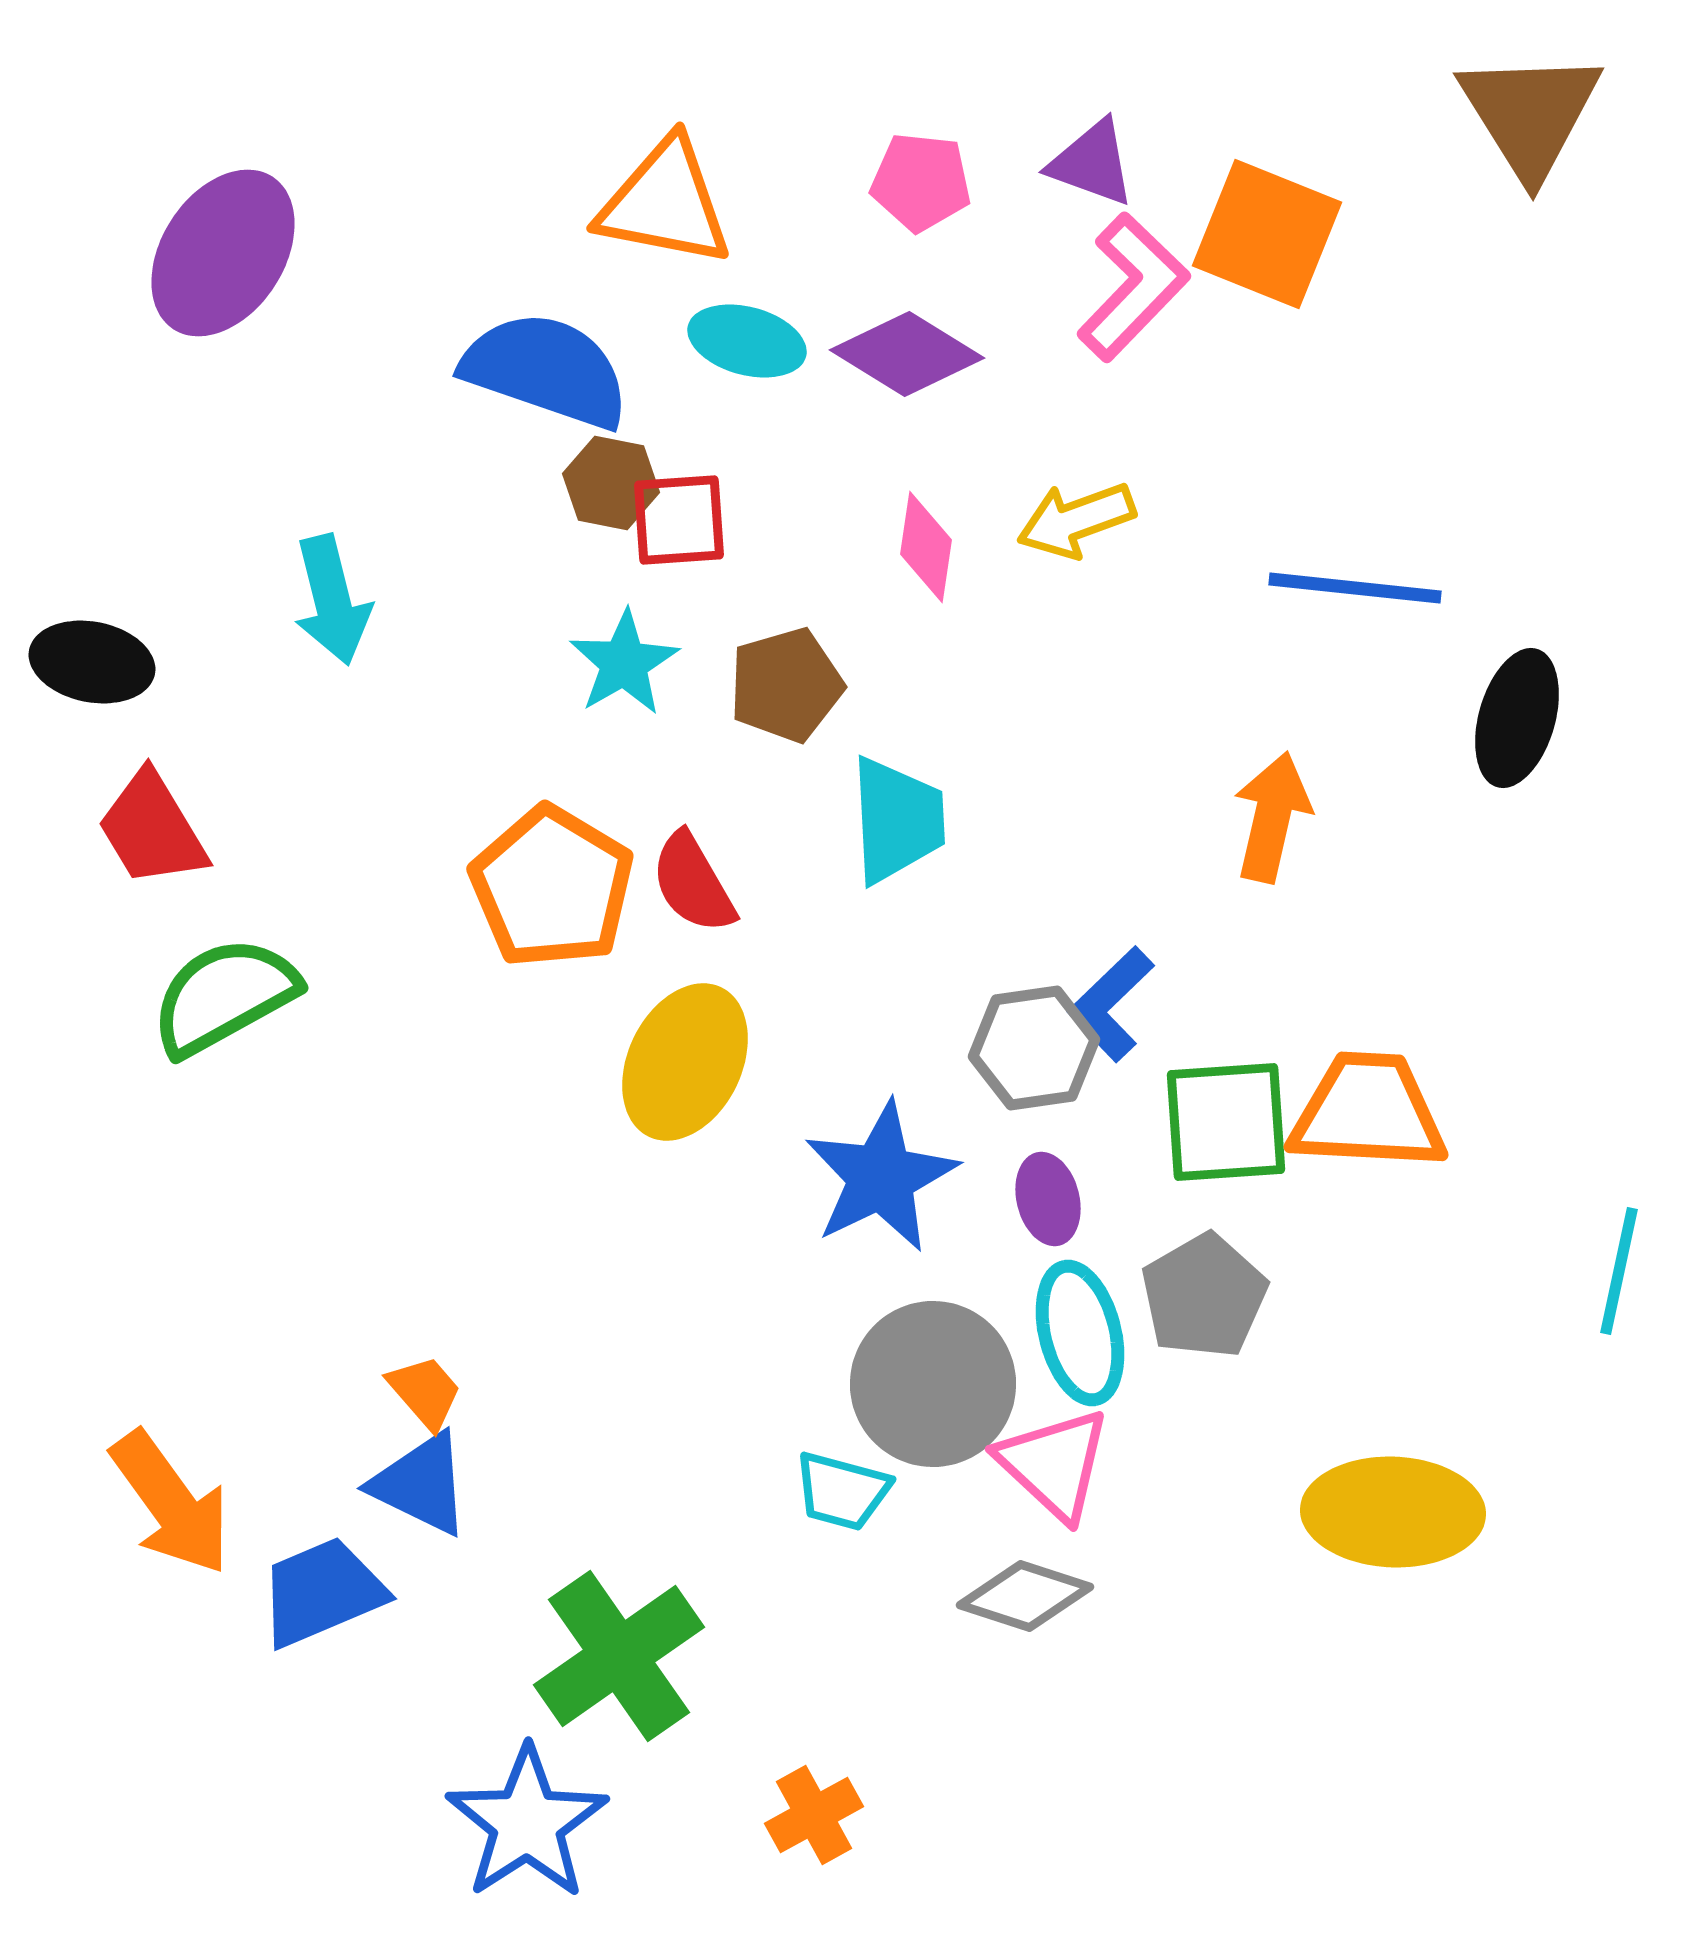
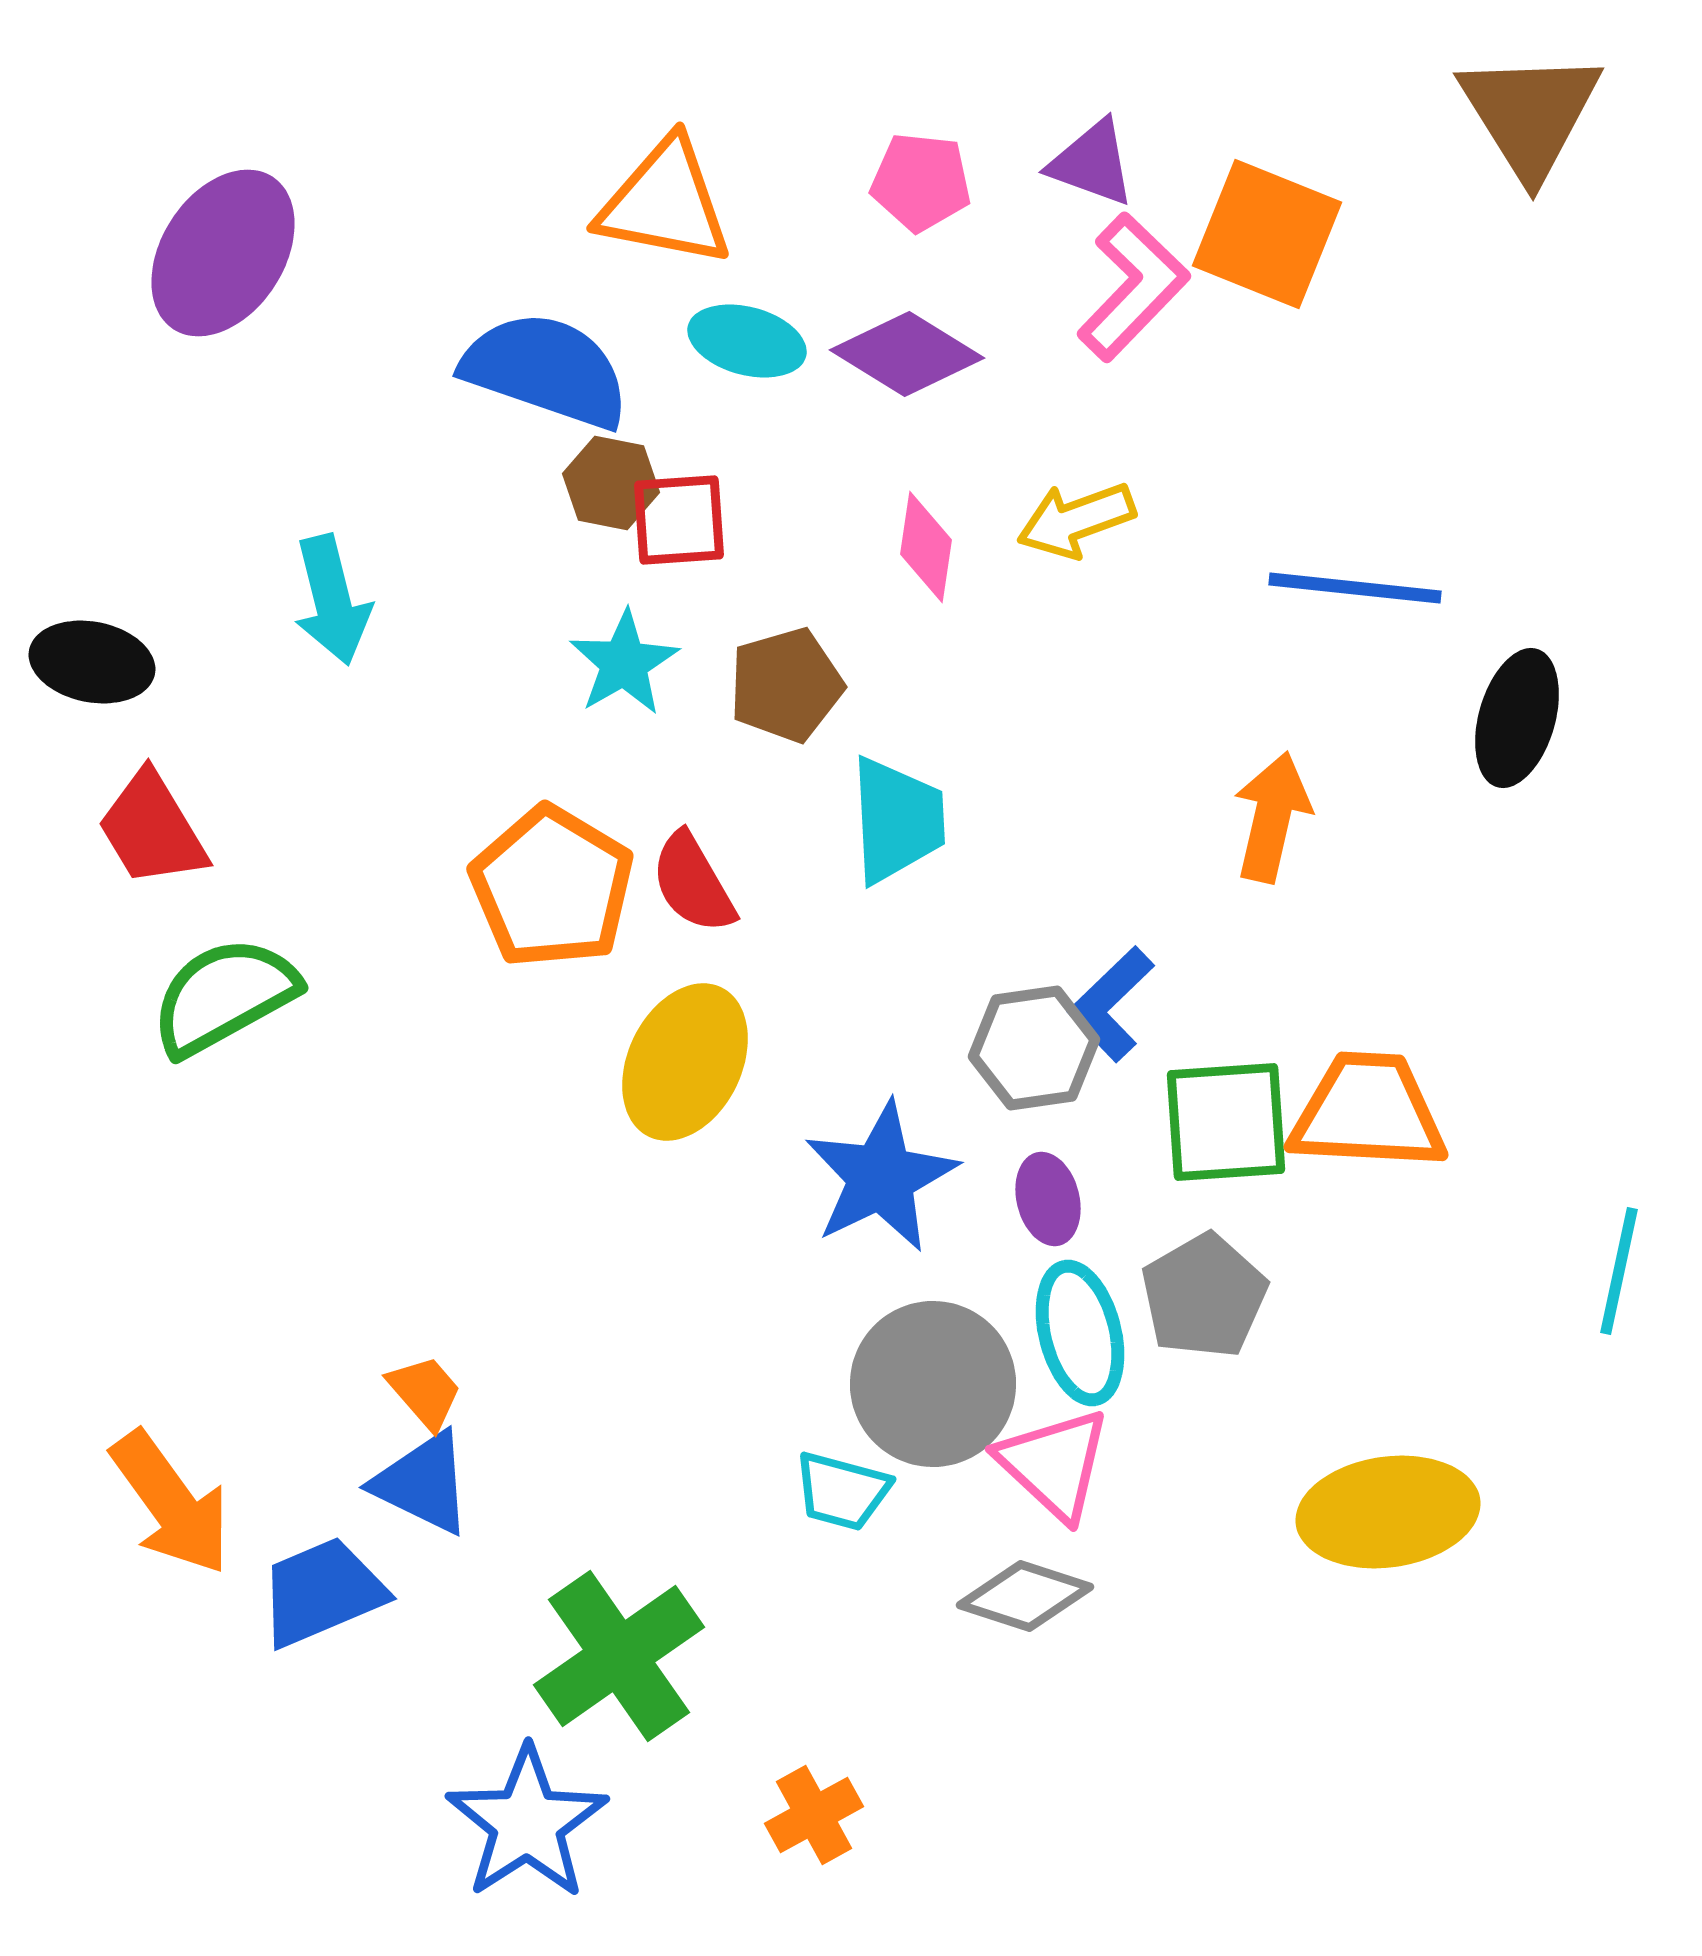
blue triangle at (421, 1484): moved 2 px right, 1 px up
yellow ellipse at (1393, 1512): moved 5 px left; rotated 10 degrees counterclockwise
